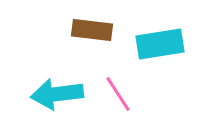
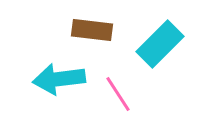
cyan rectangle: rotated 36 degrees counterclockwise
cyan arrow: moved 2 px right, 15 px up
